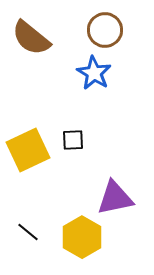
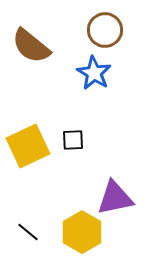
brown semicircle: moved 8 px down
yellow square: moved 4 px up
yellow hexagon: moved 5 px up
